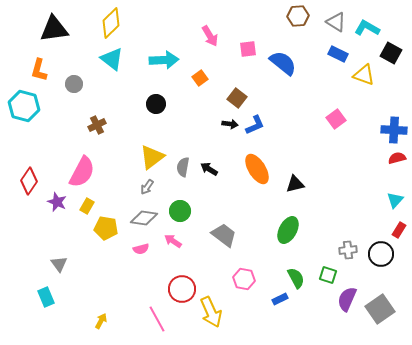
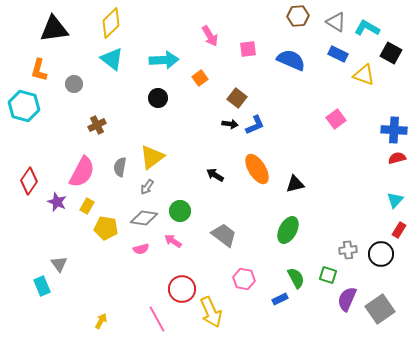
blue semicircle at (283, 63): moved 8 px right, 3 px up; rotated 16 degrees counterclockwise
black circle at (156, 104): moved 2 px right, 6 px up
gray semicircle at (183, 167): moved 63 px left
black arrow at (209, 169): moved 6 px right, 6 px down
cyan rectangle at (46, 297): moved 4 px left, 11 px up
